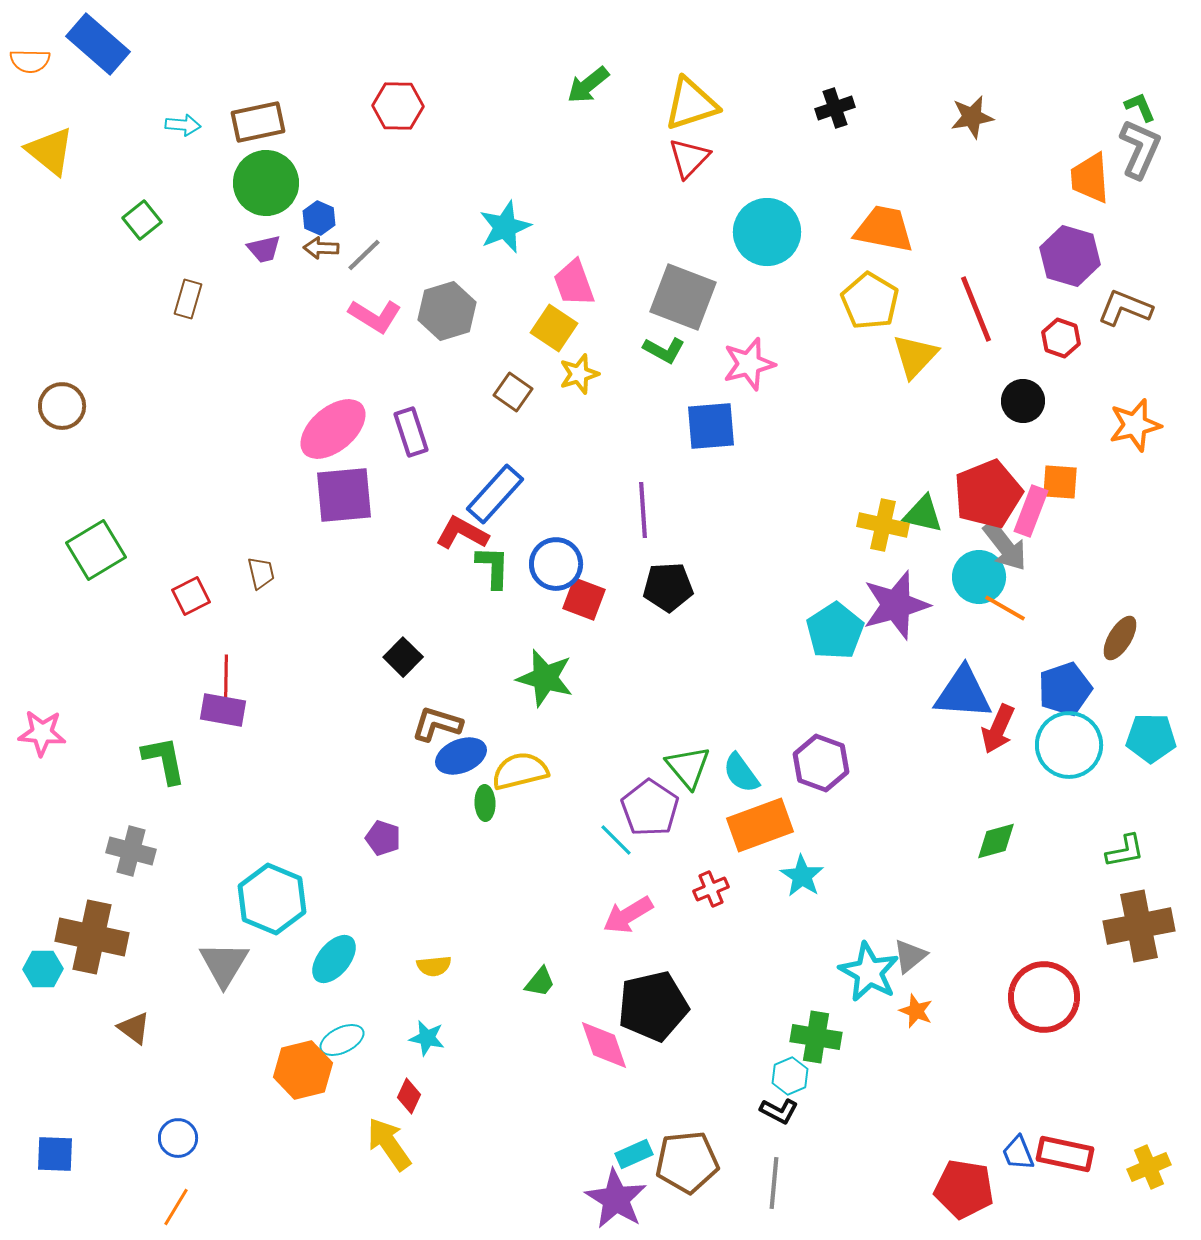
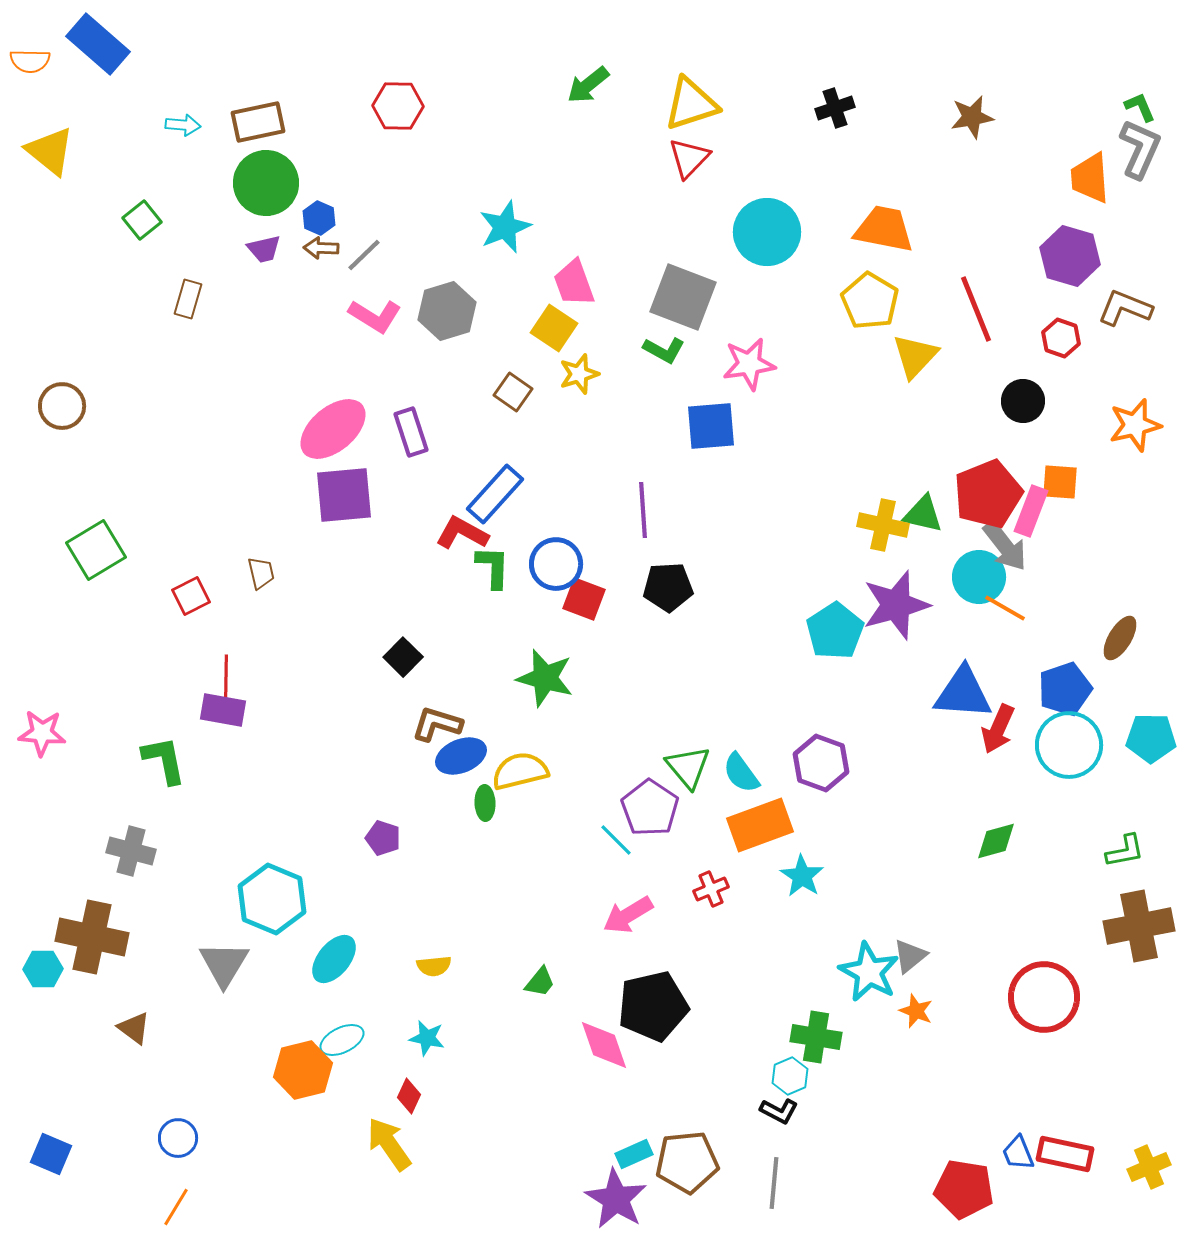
pink star at (749, 364): rotated 6 degrees clockwise
blue square at (55, 1154): moved 4 px left; rotated 21 degrees clockwise
